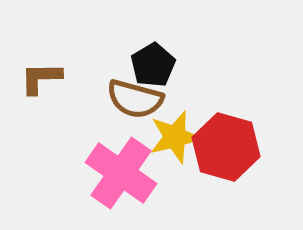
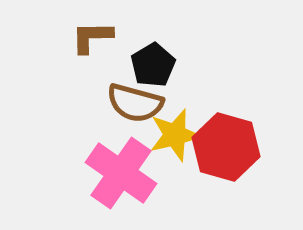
brown L-shape: moved 51 px right, 41 px up
brown semicircle: moved 4 px down
yellow star: moved 2 px up
